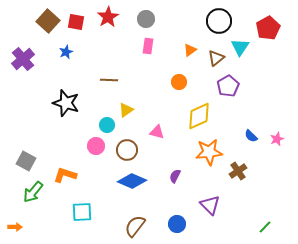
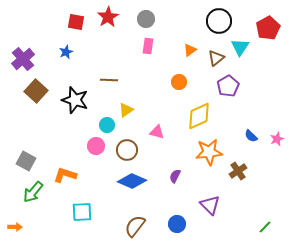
brown square: moved 12 px left, 70 px down
black star: moved 9 px right, 3 px up
